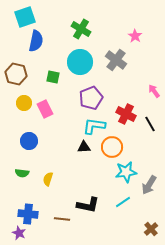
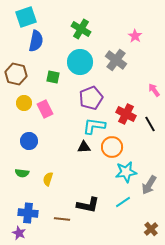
cyan square: moved 1 px right
pink arrow: moved 1 px up
blue cross: moved 1 px up
